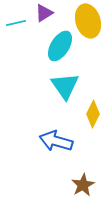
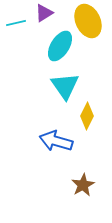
yellow ellipse: rotated 8 degrees counterclockwise
yellow diamond: moved 6 px left, 2 px down
